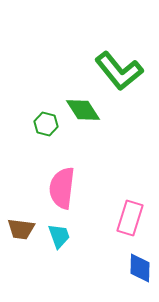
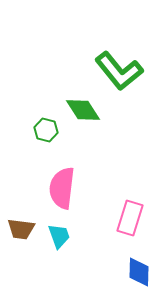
green hexagon: moved 6 px down
blue diamond: moved 1 px left, 4 px down
